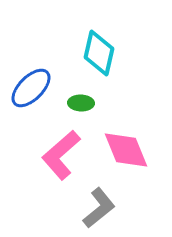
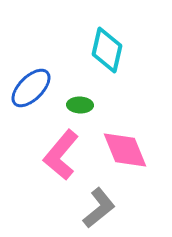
cyan diamond: moved 8 px right, 3 px up
green ellipse: moved 1 px left, 2 px down
pink diamond: moved 1 px left
pink L-shape: rotated 9 degrees counterclockwise
